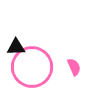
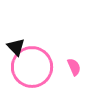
black triangle: rotated 48 degrees clockwise
